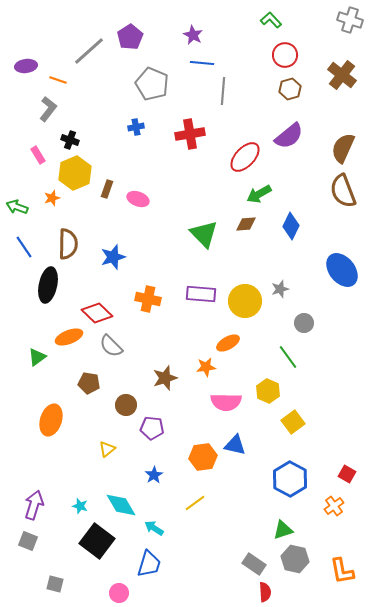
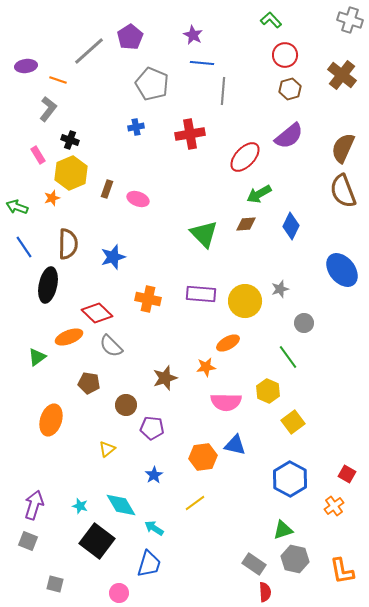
yellow hexagon at (75, 173): moved 4 px left
